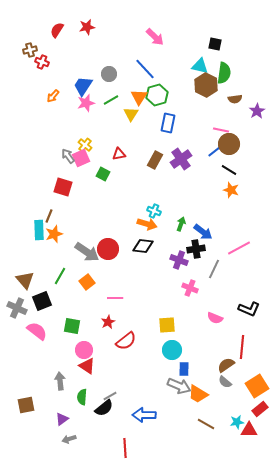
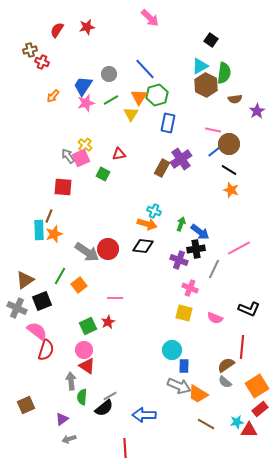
pink arrow at (155, 37): moved 5 px left, 19 px up
black square at (215, 44): moved 4 px left, 4 px up; rotated 24 degrees clockwise
cyan triangle at (200, 66): rotated 42 degrees counterclockwise
pink line at (221, 130): moved 8 px left
brown rectangle at (155, 160): moved 7 px right, 8 px down
red square at (63, 187): rotated 12 degrees counterclockwise
blue arrow at (203, 232): moved 3 px left
brown triangle at (25, 280): rotated 36 degrees clockwise
orange square at (87, 282): moved 8 px left, 3 px down
yellow square at (167, 325): moved 17 px right, 12 px up; rotated 18 degrees clockwise
green square at (72, 326): moved 16 px right; rotated 36 degrees counterclockwise
red semicircle at (126, 341): moved 80 px left, 9 px down; rotated 35 degrees counterclockwise
blue rectangle at (184, 369): moved 3 px up
gray arrow at (60, 381): moved 11 px right
brown square at (26, 405): rotated 12 degrees counterclockwise
